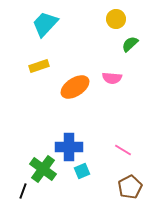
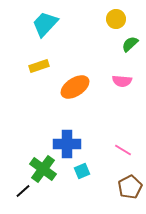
pink semicircle: moved 10 px right, 3 px down
blue cross: moved 2 px left, 3 px up
black line: rotated 28 degrees clockwise
